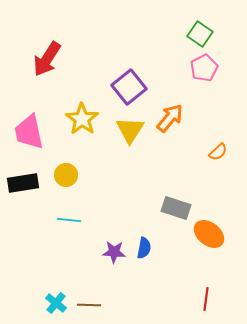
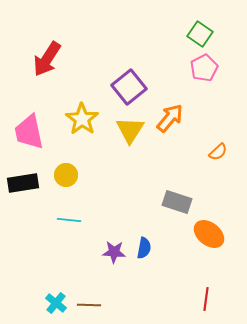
gray rectangle: moved 1 px right, 6 px up
